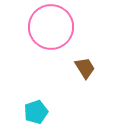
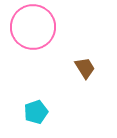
pink circle: moved 18 px left
